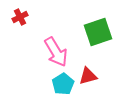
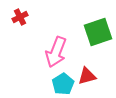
pink arrow: rotated 52 degrees clockwise
red triangle: moved 1 px left
